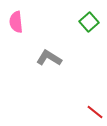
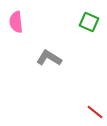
green square: rotated 24 degrees counterclockwise
